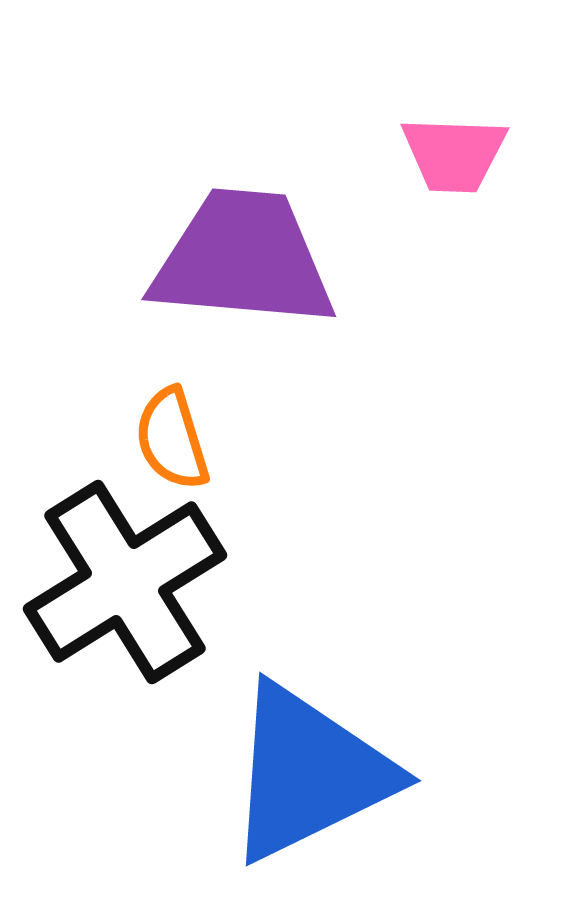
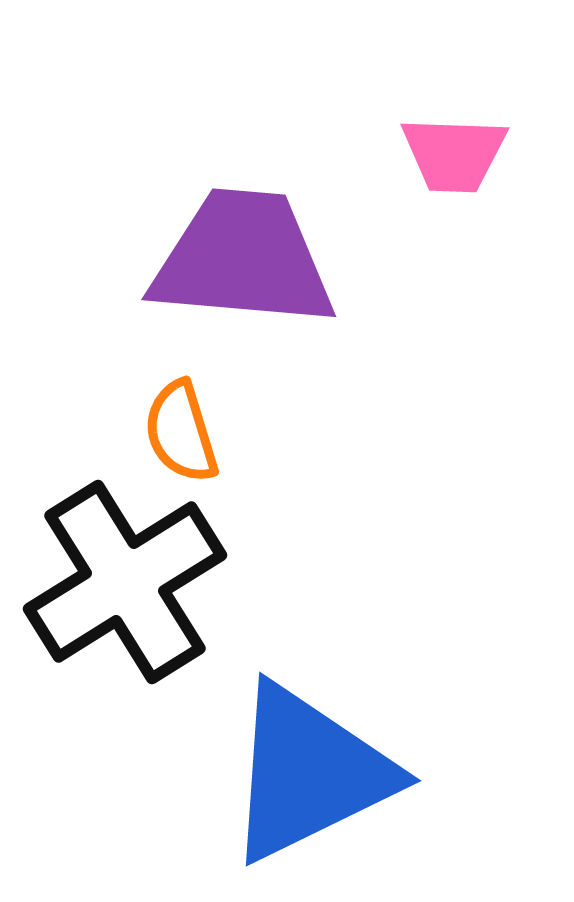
orange semicircle: moved 9 px right, 7 px up
